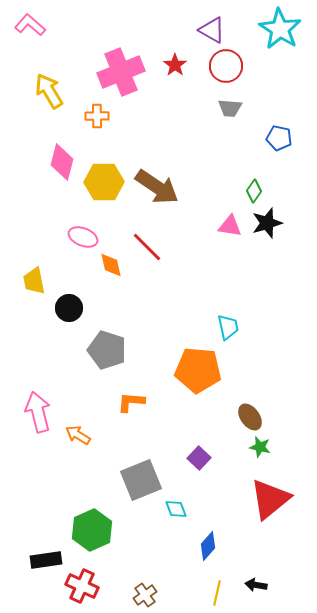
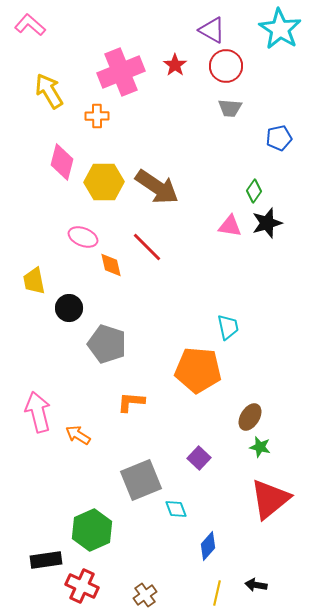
blue pentagon: rotated 25 degrees counterclockwise
gray pentagon: moved 6 px up
brown ellipse: rotated 68 degrees clockwise
